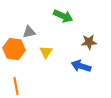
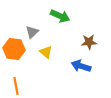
green arrow: moved 3 px left
gray triangle: moved 3 px right; rotated 32 degrees counterclockwise
yellow triangle: rotated 24 degrees counterclockwise
